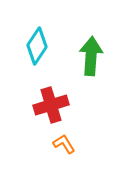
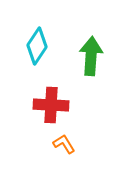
red cross: rotated 20 degrees clockwise
